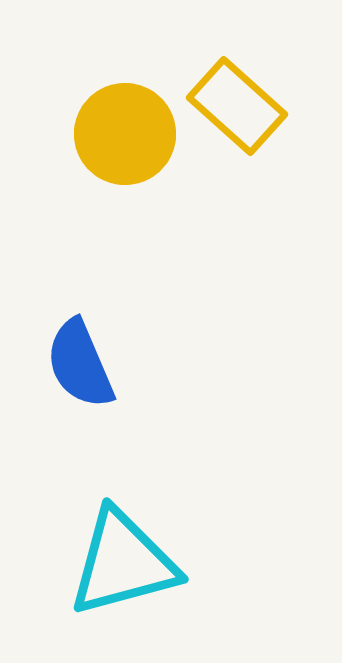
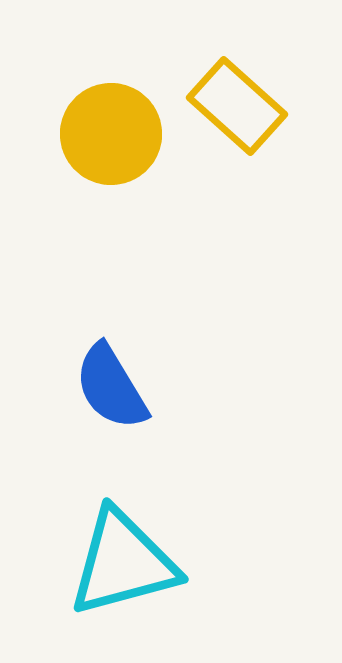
yellow circle: moved 14 px left
blue semicircle: moved 31 px right, 23 px down; rotated 8 degrees counterclockwise
